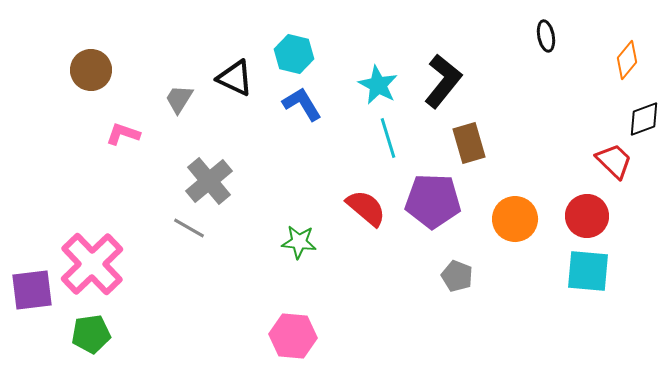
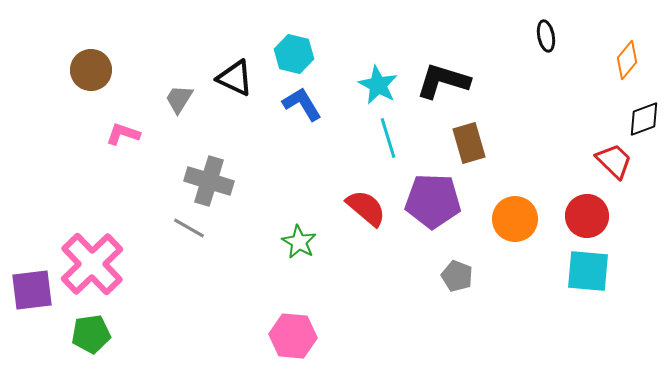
black L-shape: rotated 112 degrees counterclockwise
gray cross: rotated 33 degrees counterclockwise
green star: rotated 24 degrees clockwise
